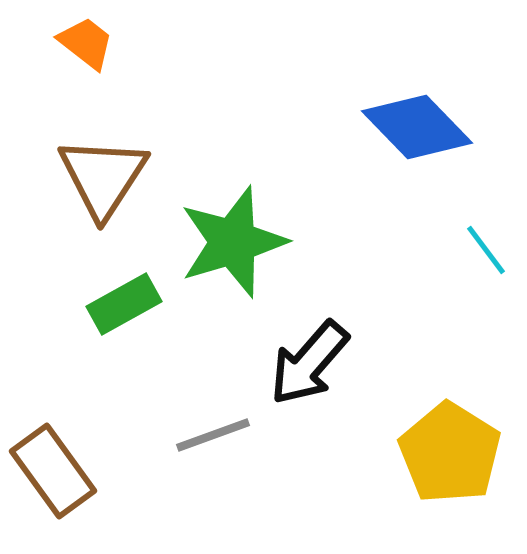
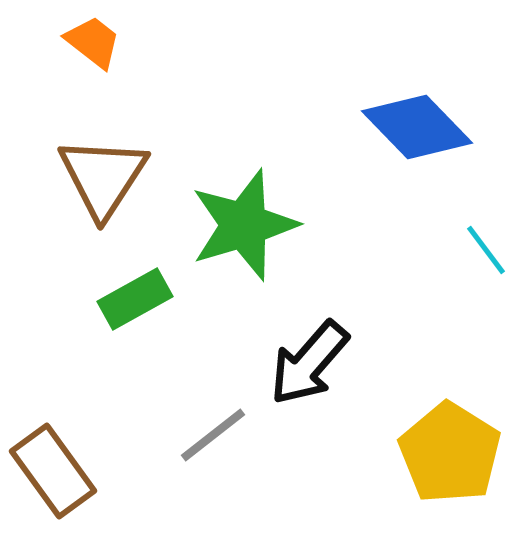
orange trapezoid: moved 7 px right, 1 px up
green star: moved 11 px right, 17 px up
green rectangle: moved 11 px right, 5 px up
gray line: rotated 18 degrees counterclockwise
